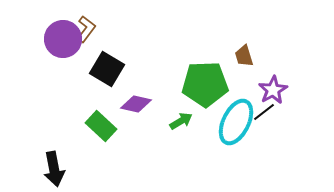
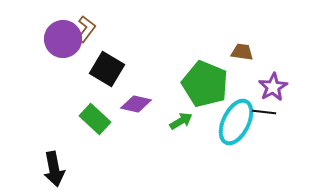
brown trapezoid: moved 2 px left, 4 px up; rotated 115 degrees clockwise
green pentagon: rotated 24 degrees clockwise
purple star: moved 3 px up
black line: rotated 45 degrees clockwise
green rectangle: moved 6 px left, 7 px up
